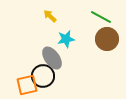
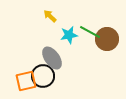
green line: moved 11 px left, 15 px down
cyan star: moved 3 px right, 4 px up
orange square: moved 1 px left, 4 px up
